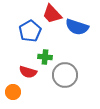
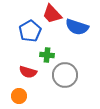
green cross: moved 2 px right, 2 px up
orange circle: moved 6 px right, 4 px down
